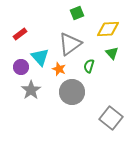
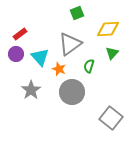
green triangle: rotated 24 degrees clockwise
purple circle: moved 5 px left, 13 px up
